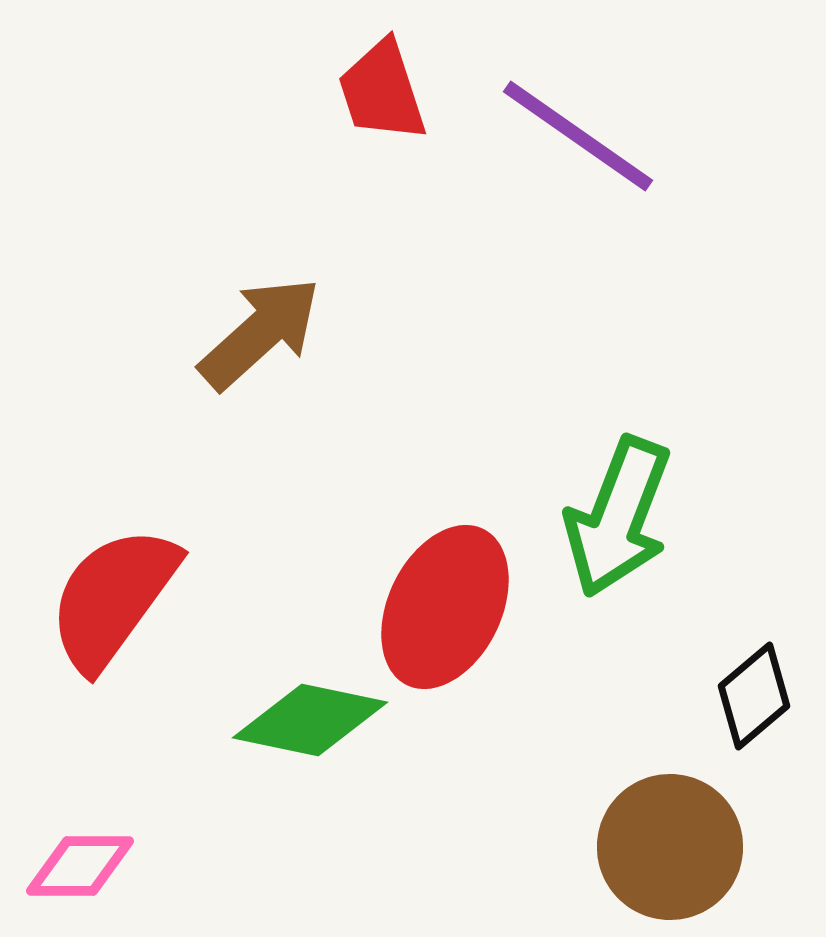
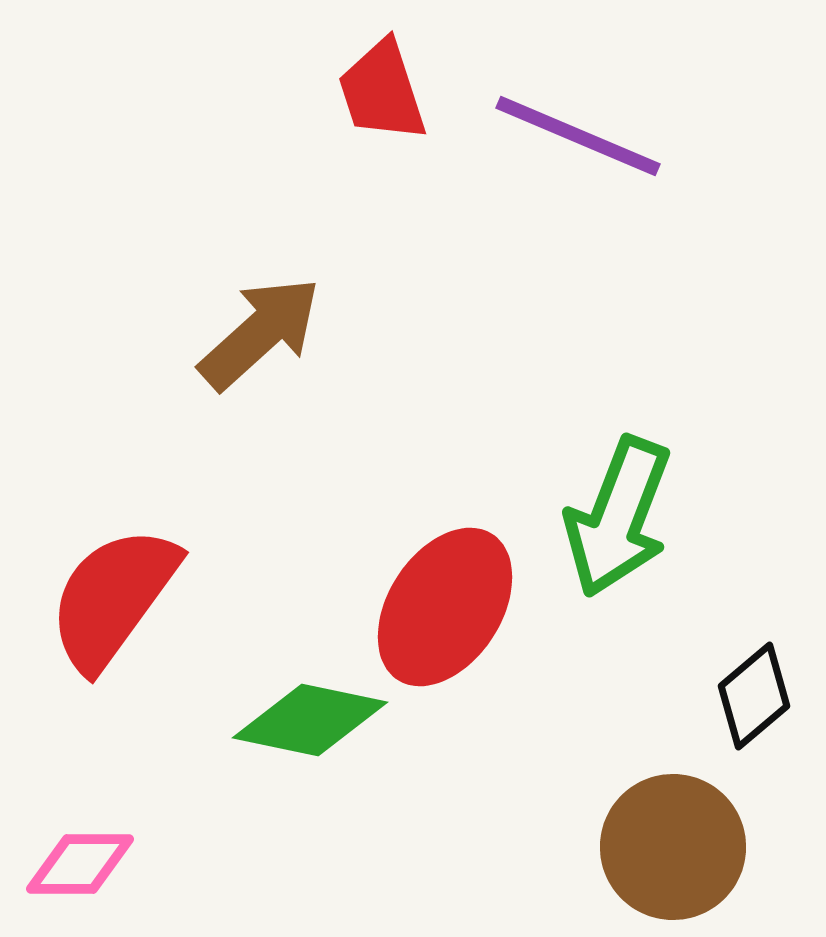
purple line: rotated 12 degrees counterclockwise
red ellipse: rotated 7 degrees clockwise
brown circle: moved 3 px right
pink diamond: moved 2 px up
